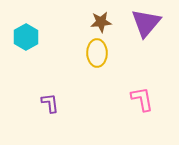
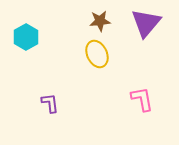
brown star: moved 1 px left, 1 px up
yellow ellipse: moved 1 px down; rotated 24 degrees counterclockwise
